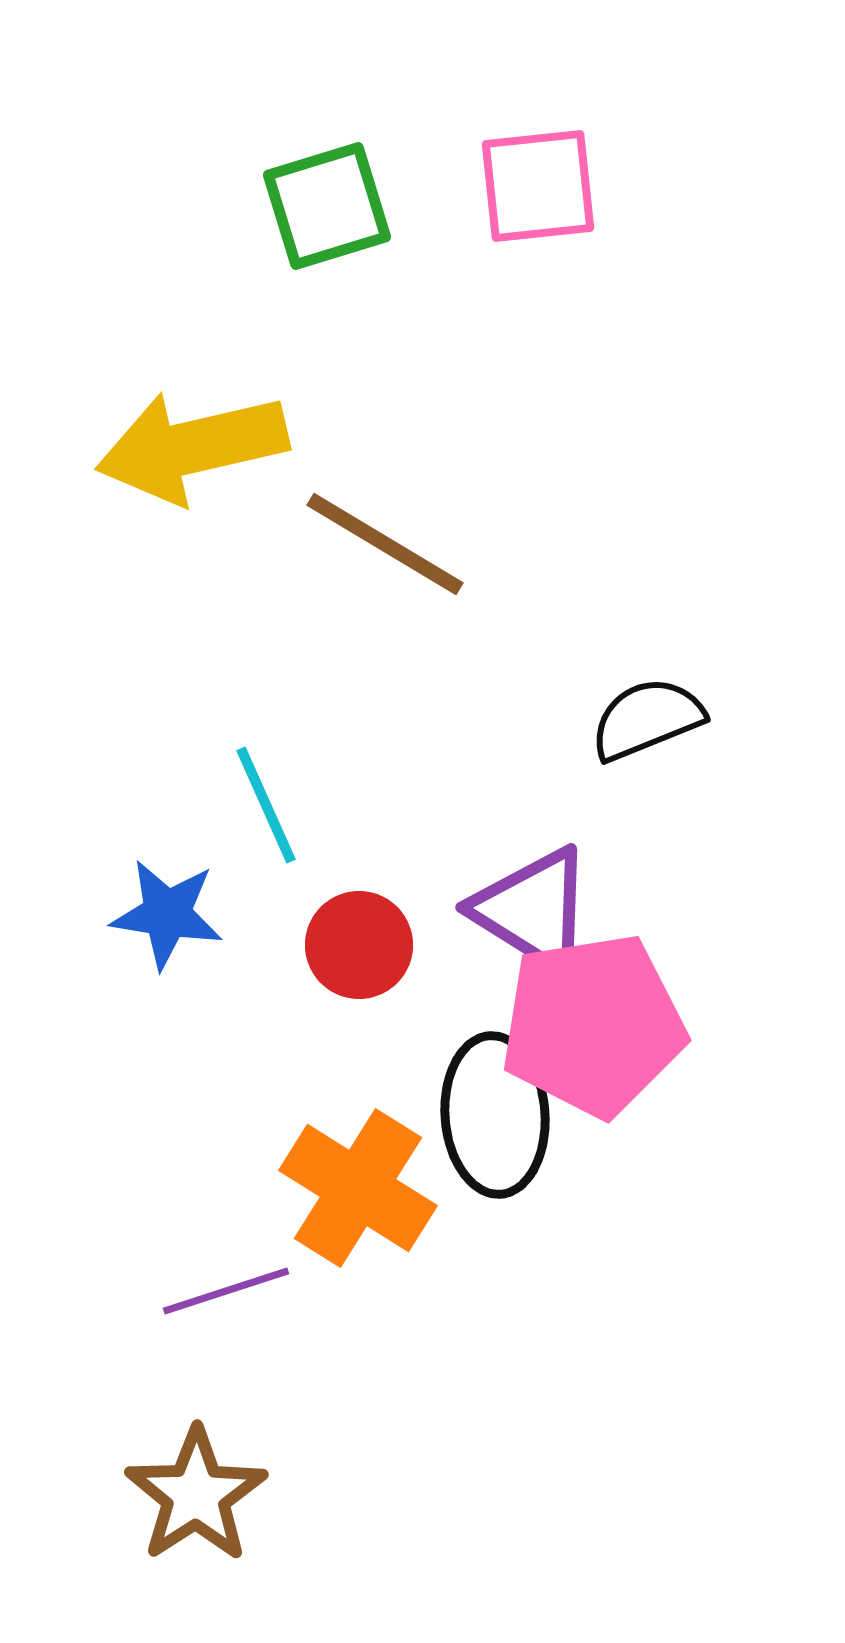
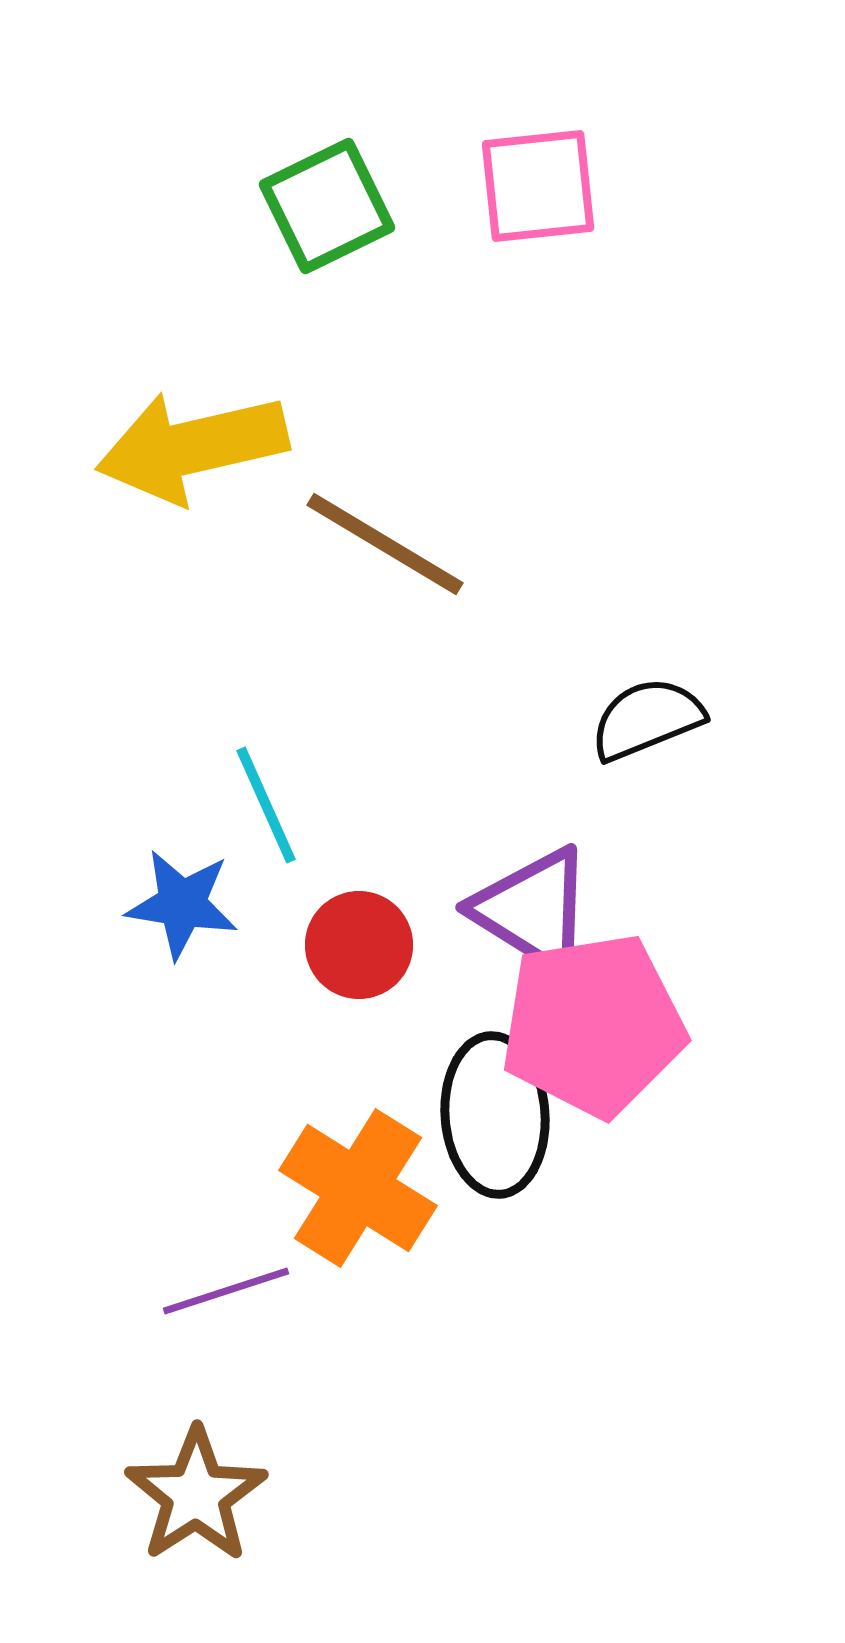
green square: rotated 9 degrees counterclockwise
blue star: moved 15 px right, 10 px up
